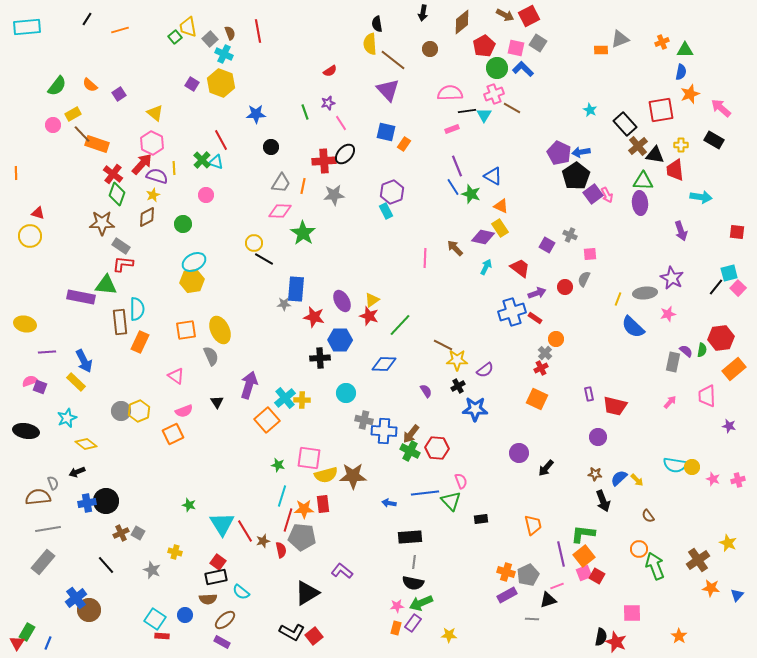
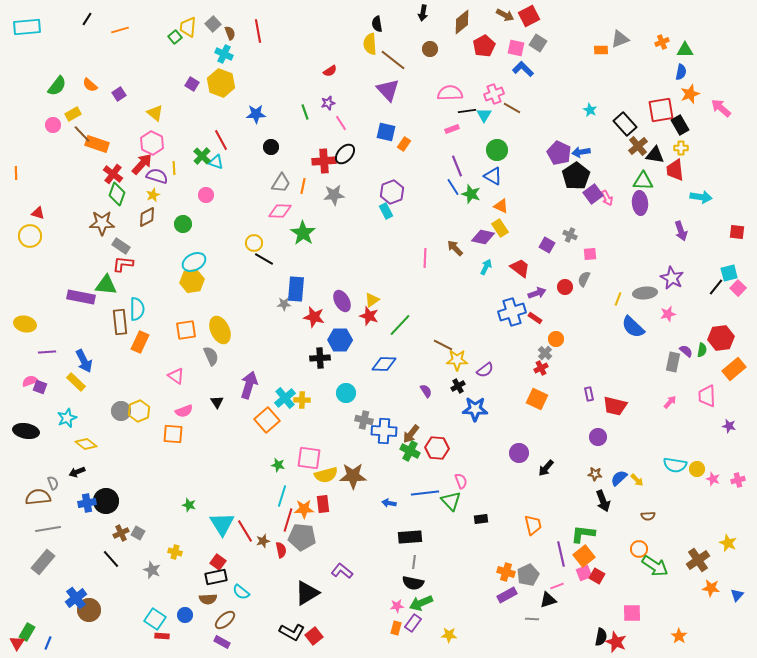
yellow trapezoid at (188, 27): rotated 15 degrees clockwise
gray square at (210, 39): moved 3 px right, 15 px up
green circle at (497, 68): moved 82 px down
black rectangle at (714, 140): moved 34 px left, 15 px up; rotated 30 degrees clockwise
yellow cross at (681, 145): moved 3 px down
green cross at (202, 160): moved 4 px up
pink arrow at (607, 195): moved 3 px down
orange square at (173, 434): rotated 30 degrees clockwise
yellow circle at (692, 467): moved 5 px right, 2 px down
brown semicircle at (648, 516): rotated 56 degrees counterclockwise
black line at (106, 565): moved 5 px right, 6 px up
green arrow at (655, 566): rotated 144 degrees clockwise
